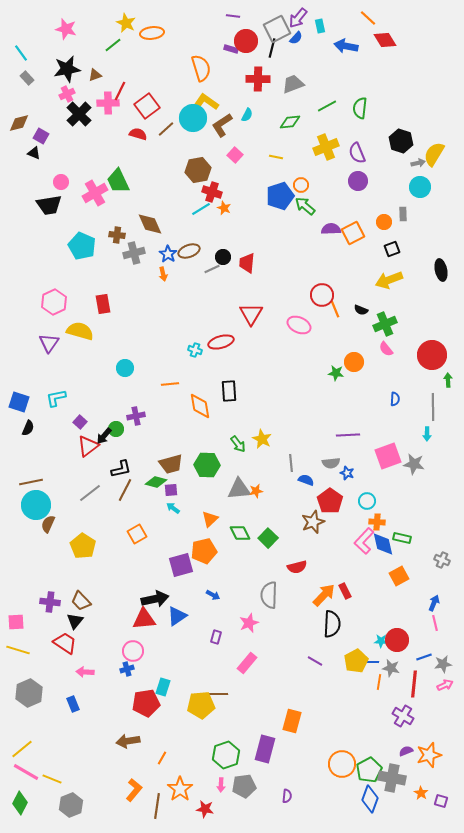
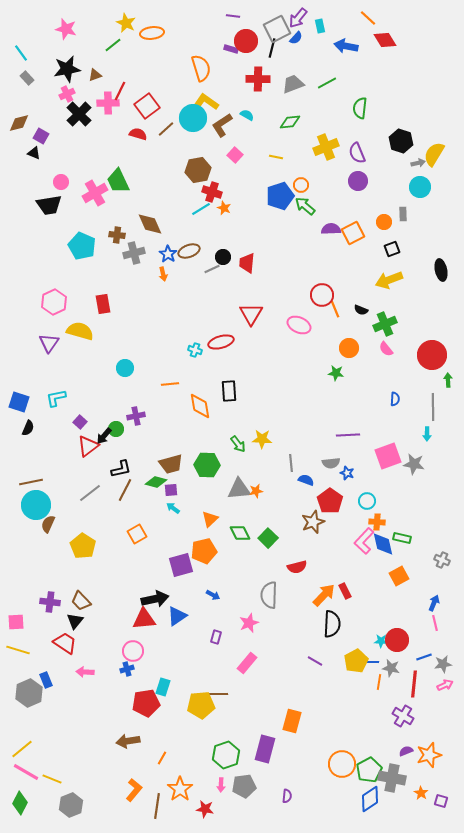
green line at (327, 106): moved 23 px up
cyan semicircle at (247, 115): rotated 88 degrees counterclockwise
orange circle at (354, 362): moved 5 px left, 14 px up
yellow star at (262, 439): rotated 24 degrees counterclockwise
blue rectangle at (73, 704): moved 27 px left, 24 px up
blue diamond at (370, 799): rotated 36 degrees clockwise
